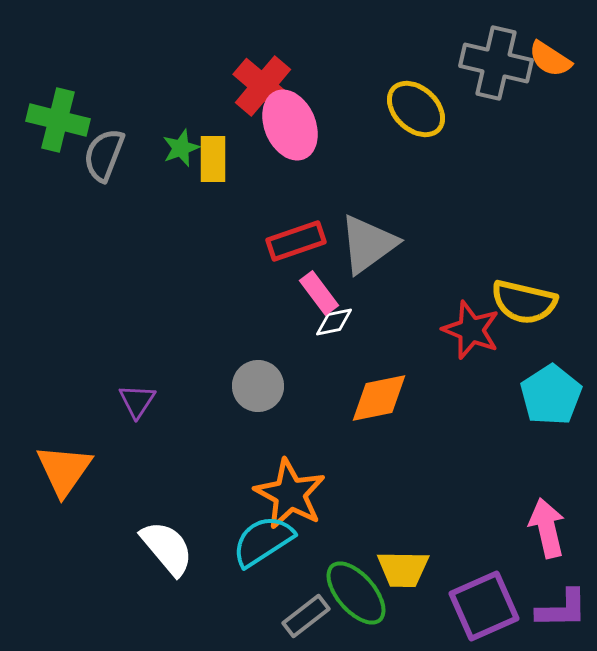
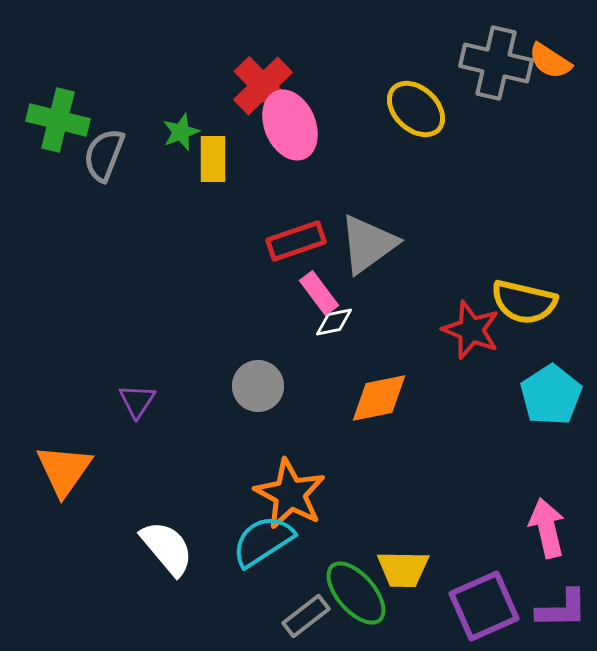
orange semicircle: moved 2 px down
red cross: rotated 6 degrees clockwise
green star: moved 16 px up
